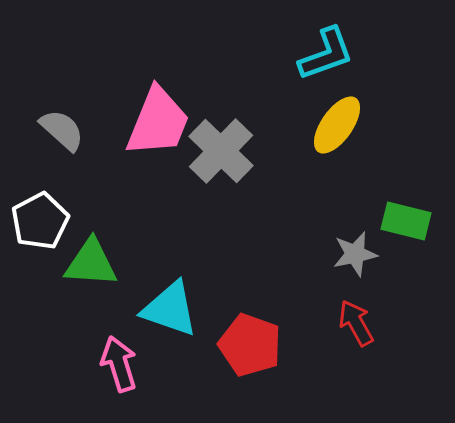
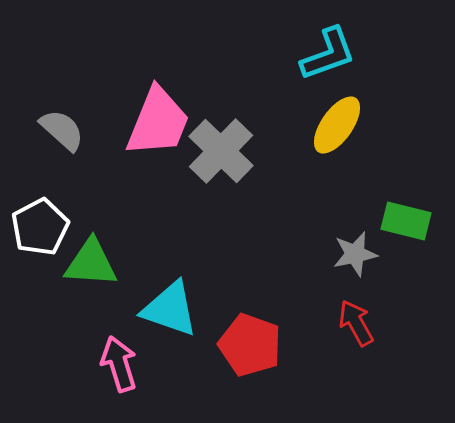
cyan L-shape: moved 2 px right
white pentagon: moved 6 px down
